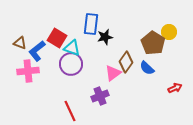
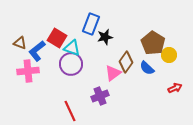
blue rectangle: rotated 15 degrees clockwise
yellow circle: moved 23 px down
